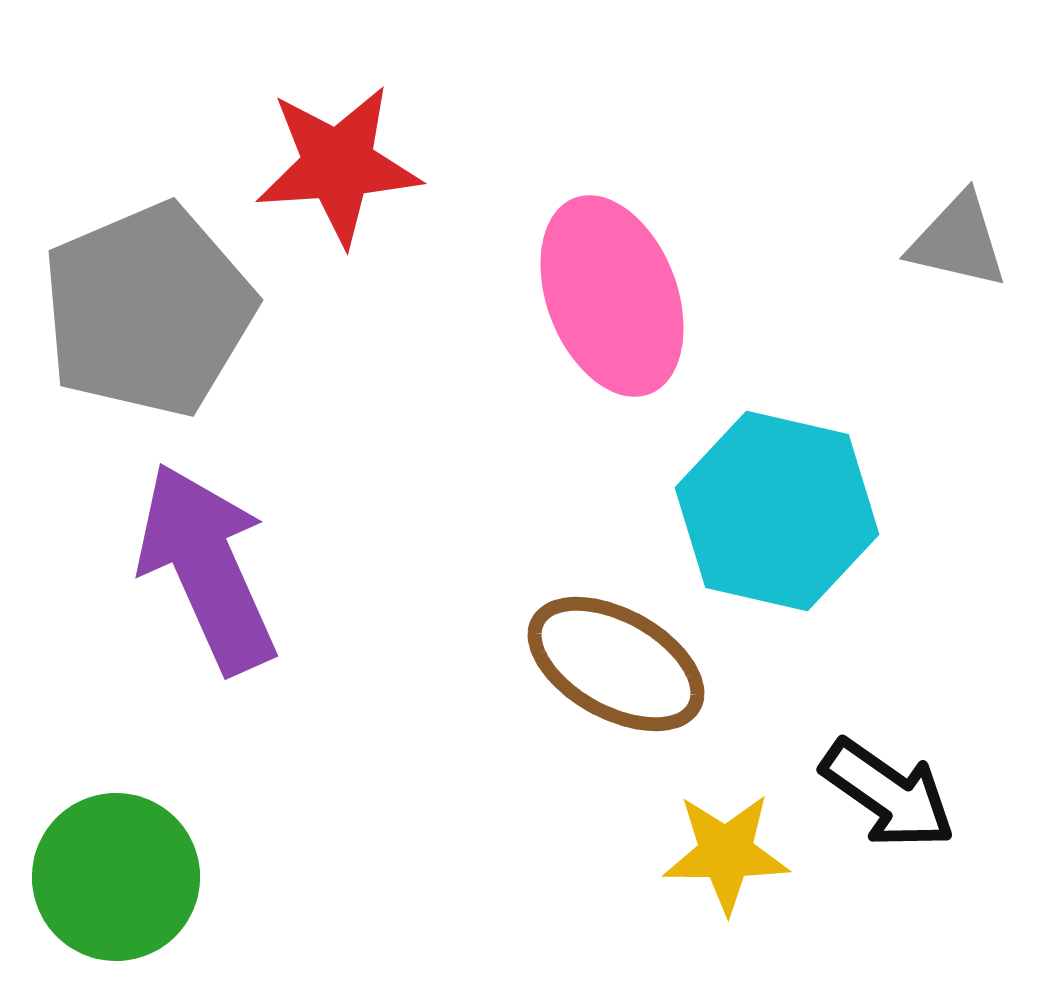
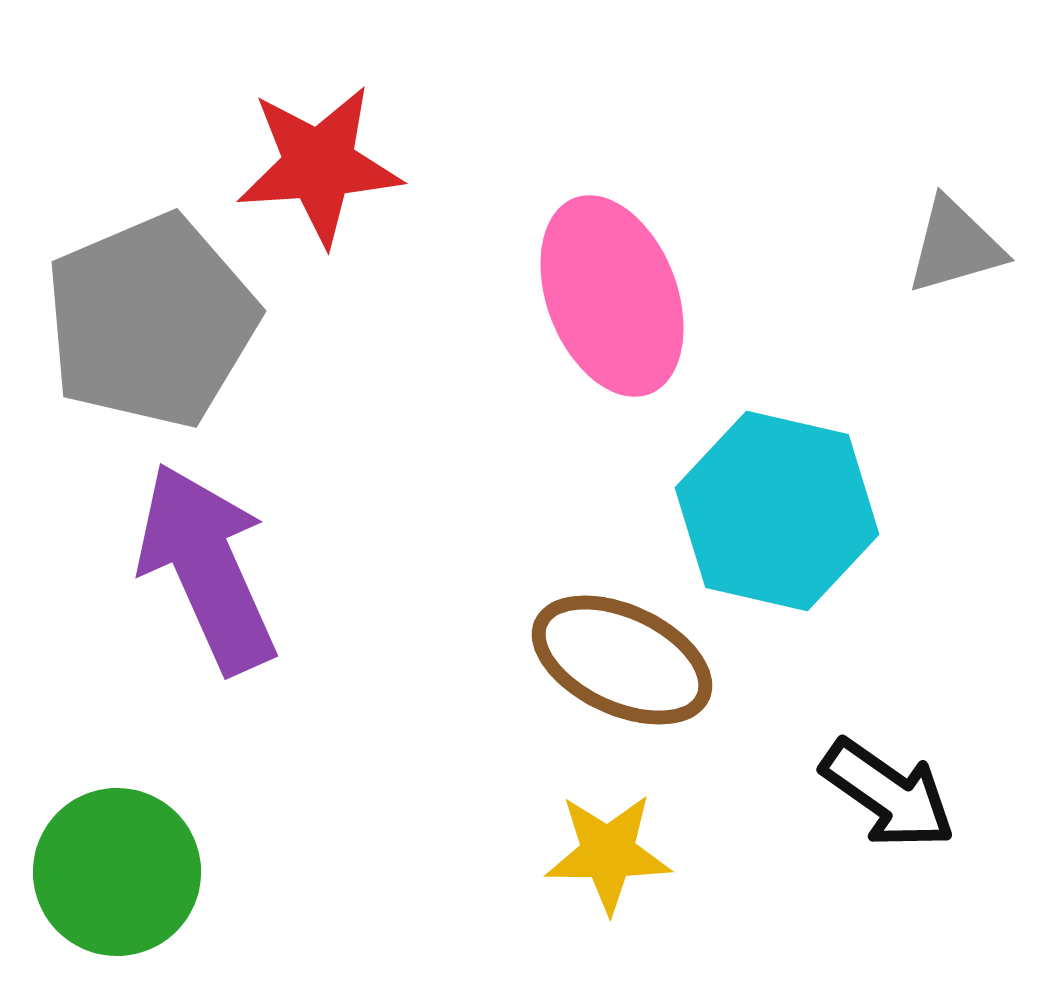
red star: moved 19 px left
gray triangle: moved 3 px left, 5 px down; rotated 29 degrees counterclockwise
gray pentagon: moved 3 px right, 11 px down
brown ellipse: moved 6 px right, 4 px up; rotated 4 degrees counterclockwise
yellow star: moved 118 px left
green circle: moved 1 px right, 5 px up
